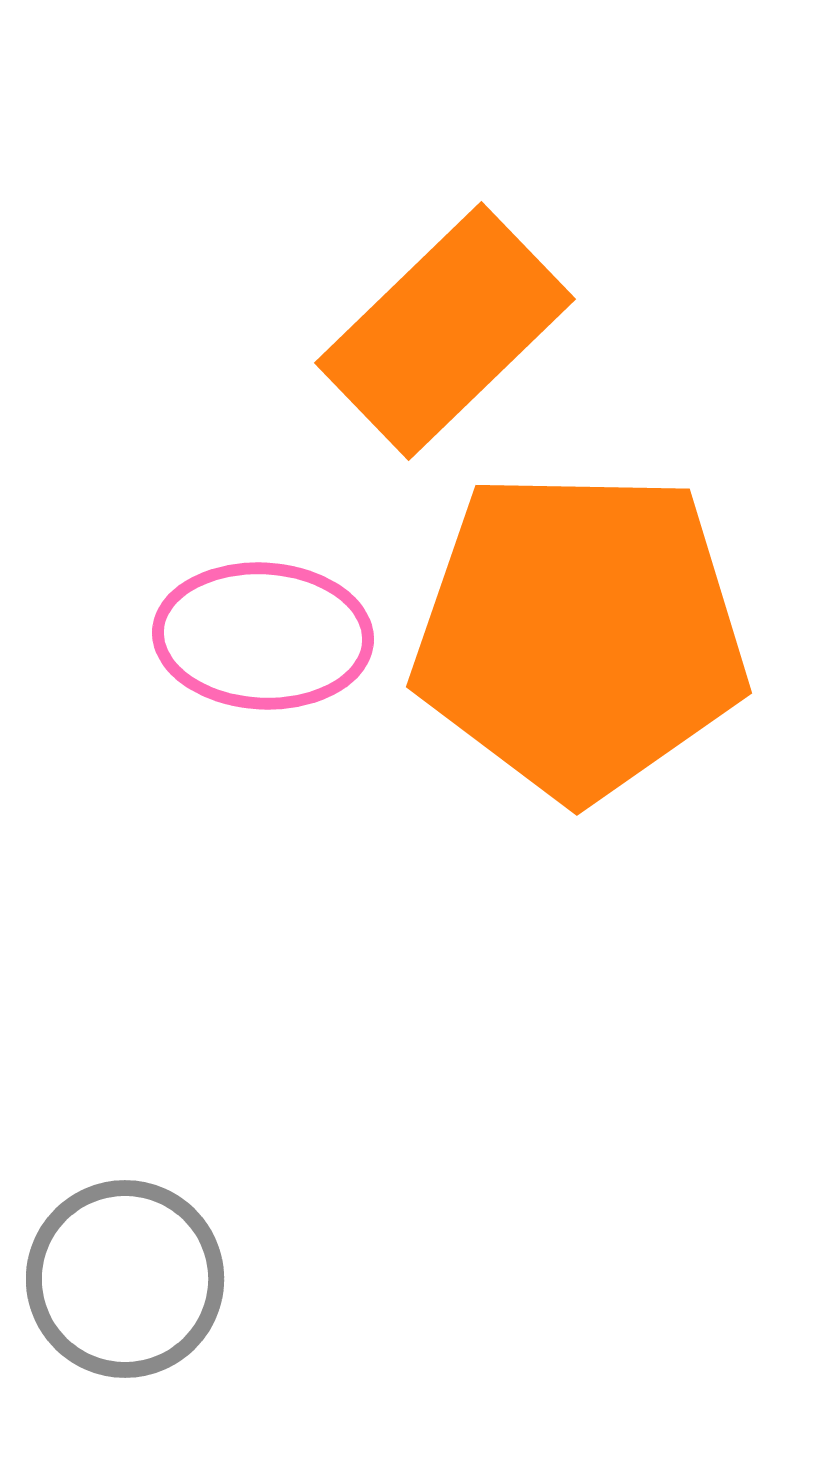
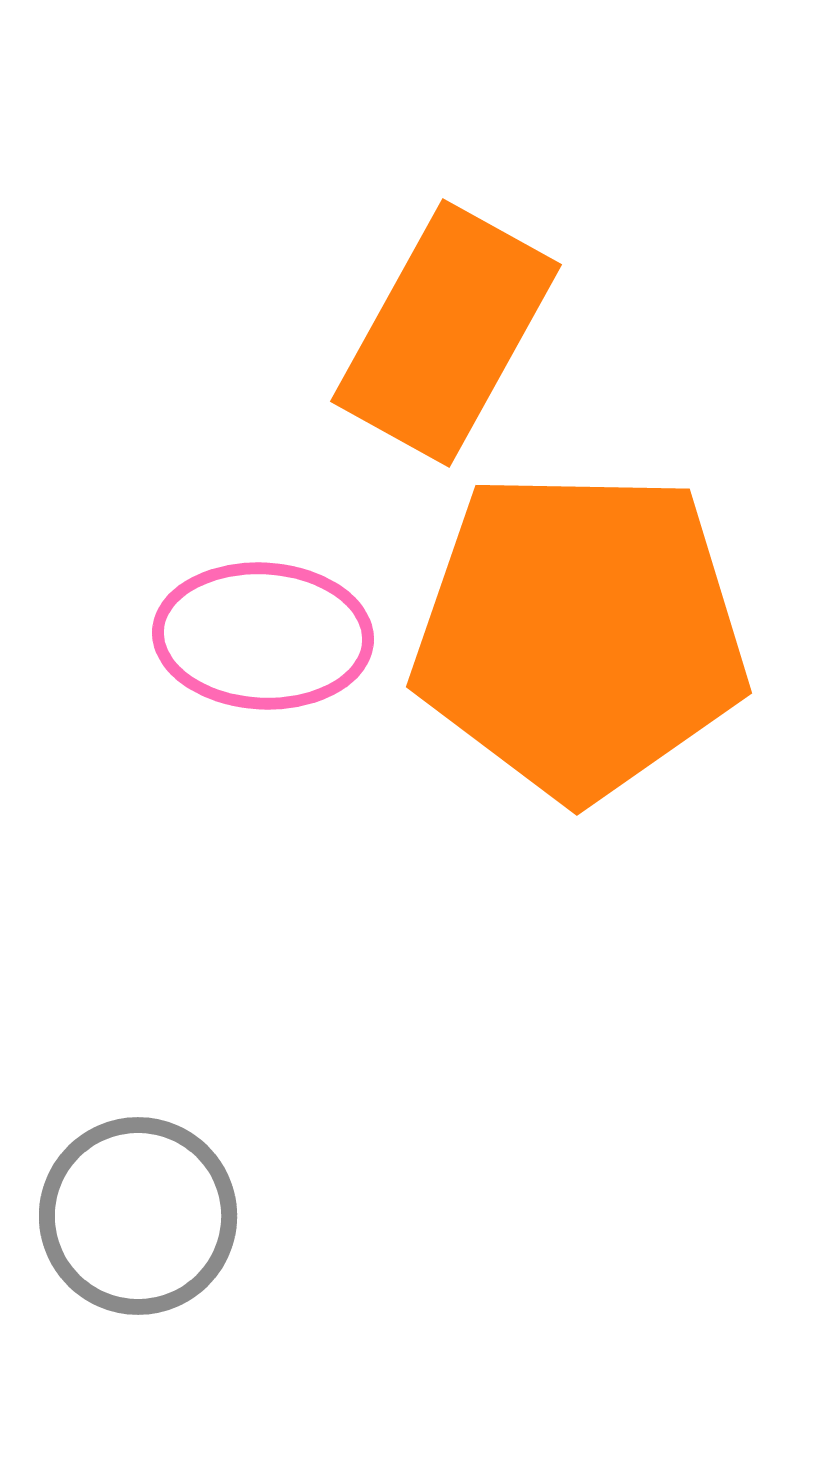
orange rectangle: moved 1 px right, 2 px down; rotated 17 degrees counterclockwise
gray circle: moved 13 px right, 63 px up
